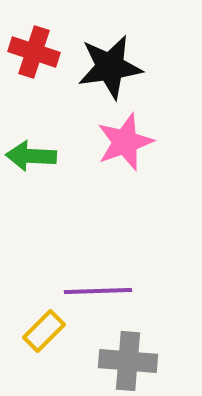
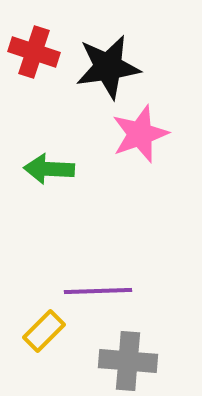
black star: moved 2 px left
pink star: moved 15 px right, 8 px up
green arrow: moved 18 px right, 13 px down
